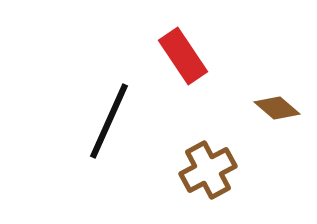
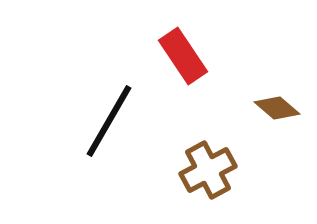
black line: rotated 6 degrees clockwise
